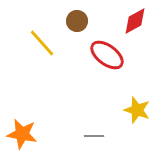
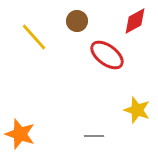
yellow line: moved 8 px left, 6 px up
orange star: moved 2 px left; rotated 8 degrees clockwise
